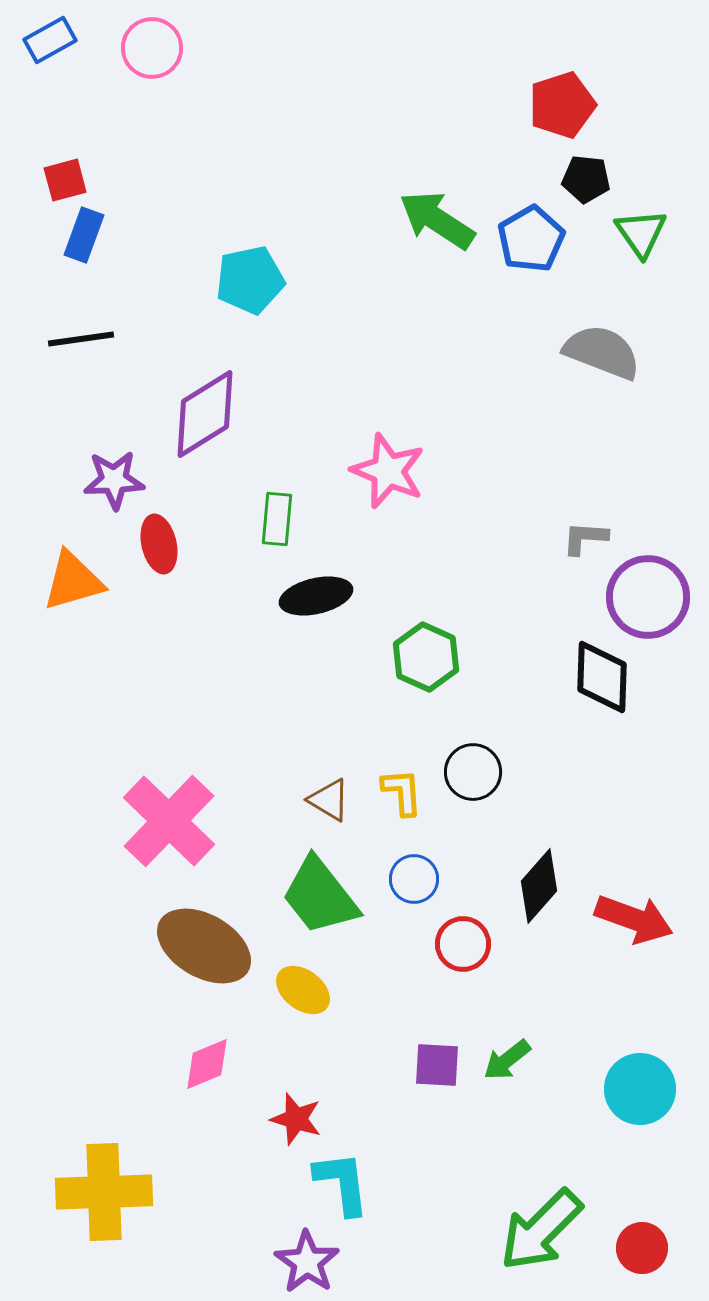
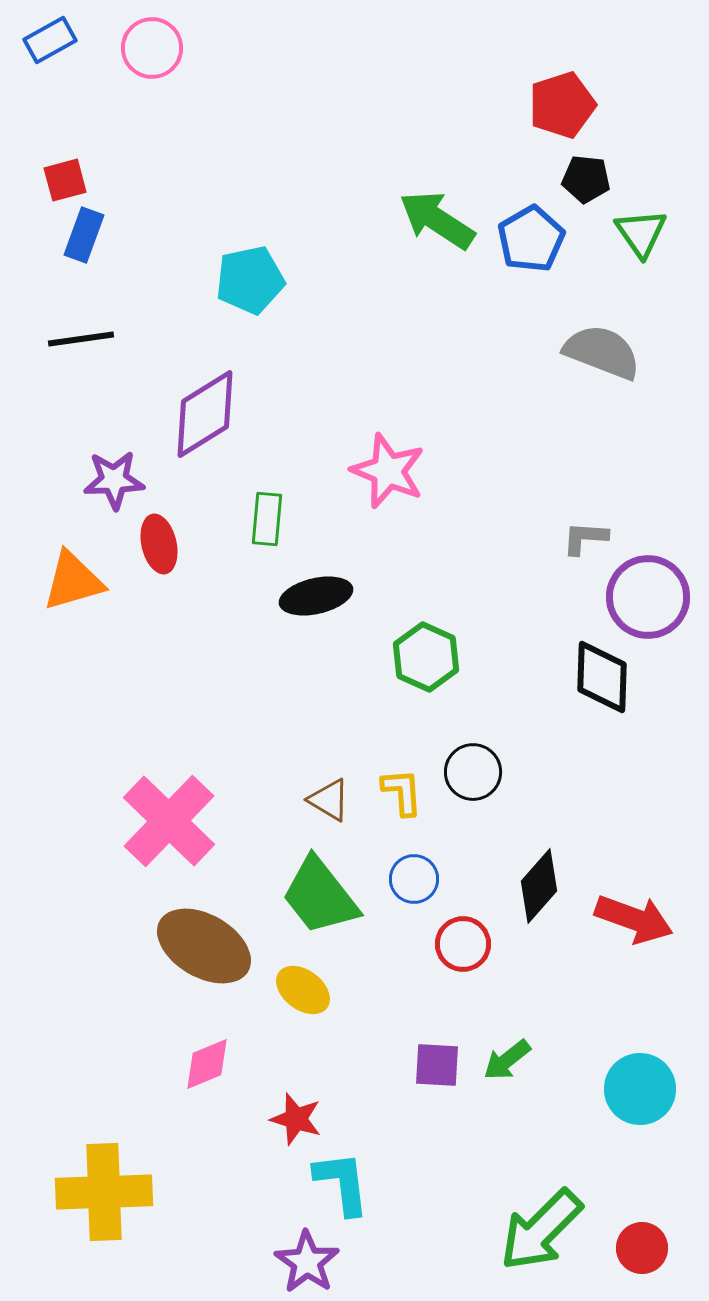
green rectangle at (277, 519): moved 10 px left
